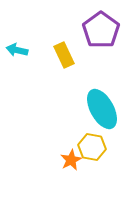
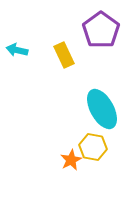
yellow hexagon: moved 1 px right
